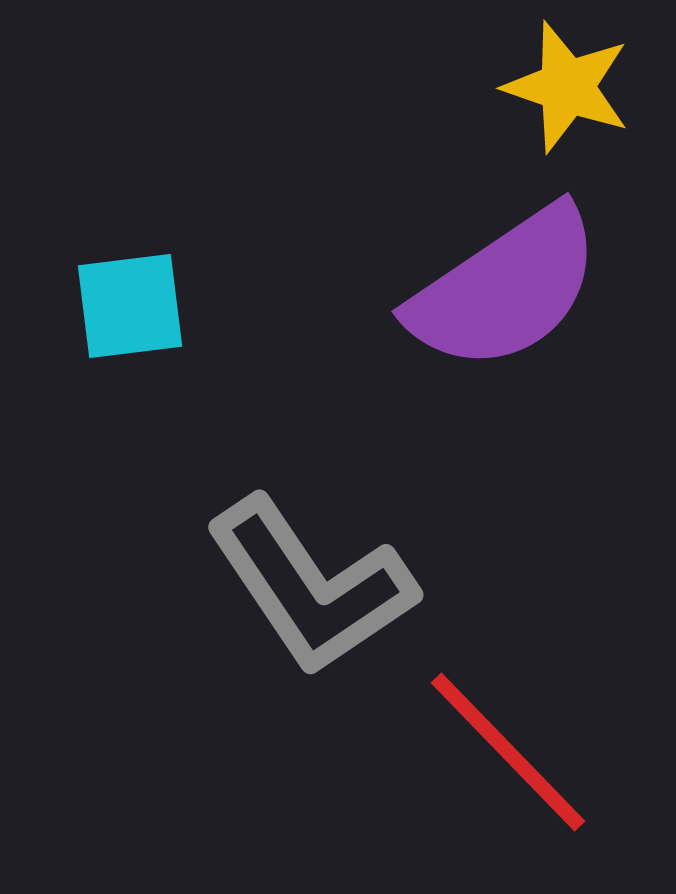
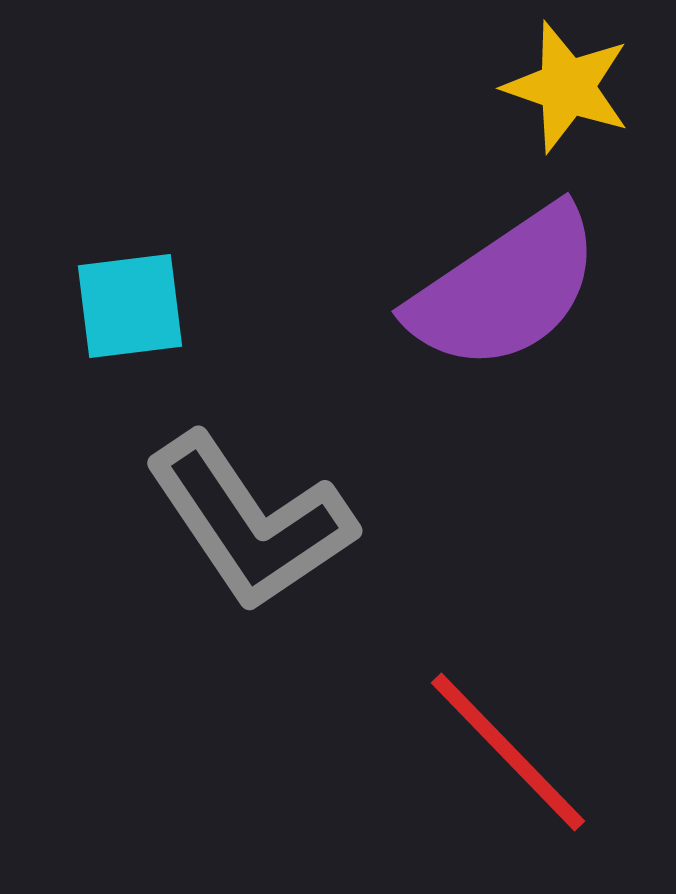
gray L-shape: moved 61 px left, 64 px up
